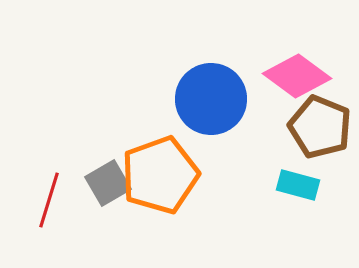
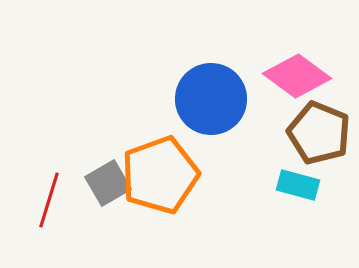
brown pentagon: moved 1 px left, 6 px down
